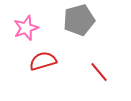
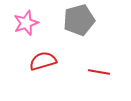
pink star: moved 5 px up
red line: rotated 40 degrees counterclockwise
